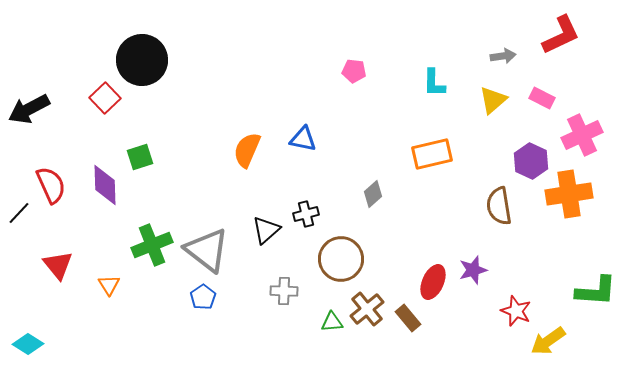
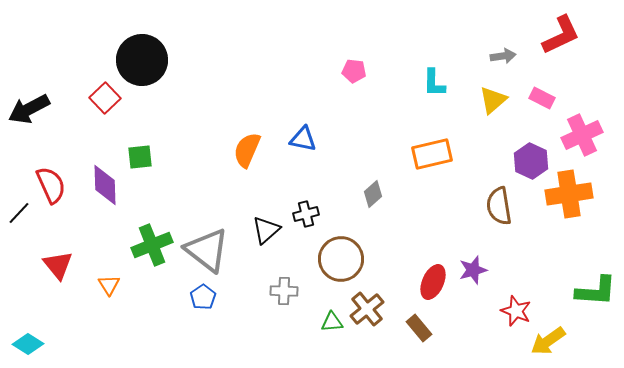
green square: rotated 12 degrees clockwise
brown rectangle: moved 11 px right, 10 px down
